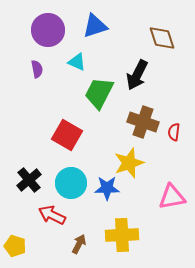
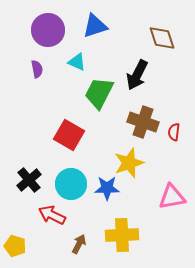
red square: moved 2 px right
cyan circle: moved 1 px down
